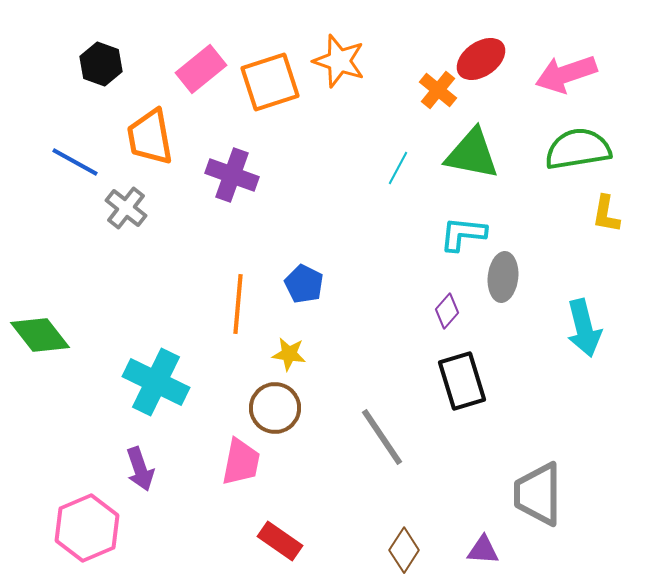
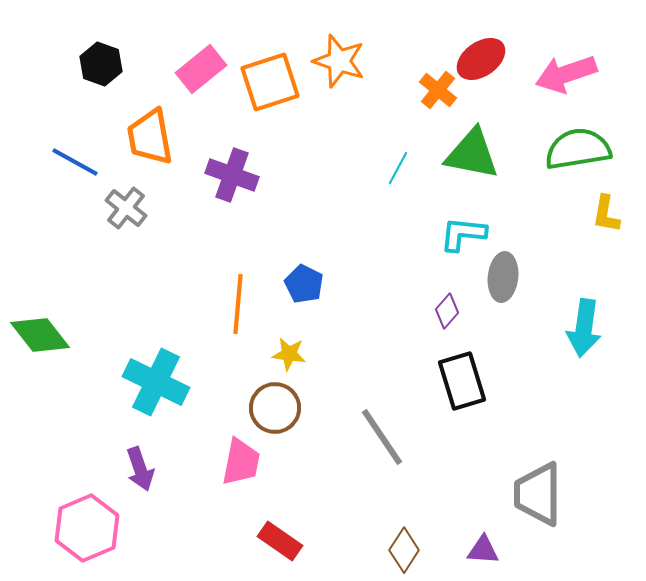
cyan arrow: rotated 22 degrees clockwise
